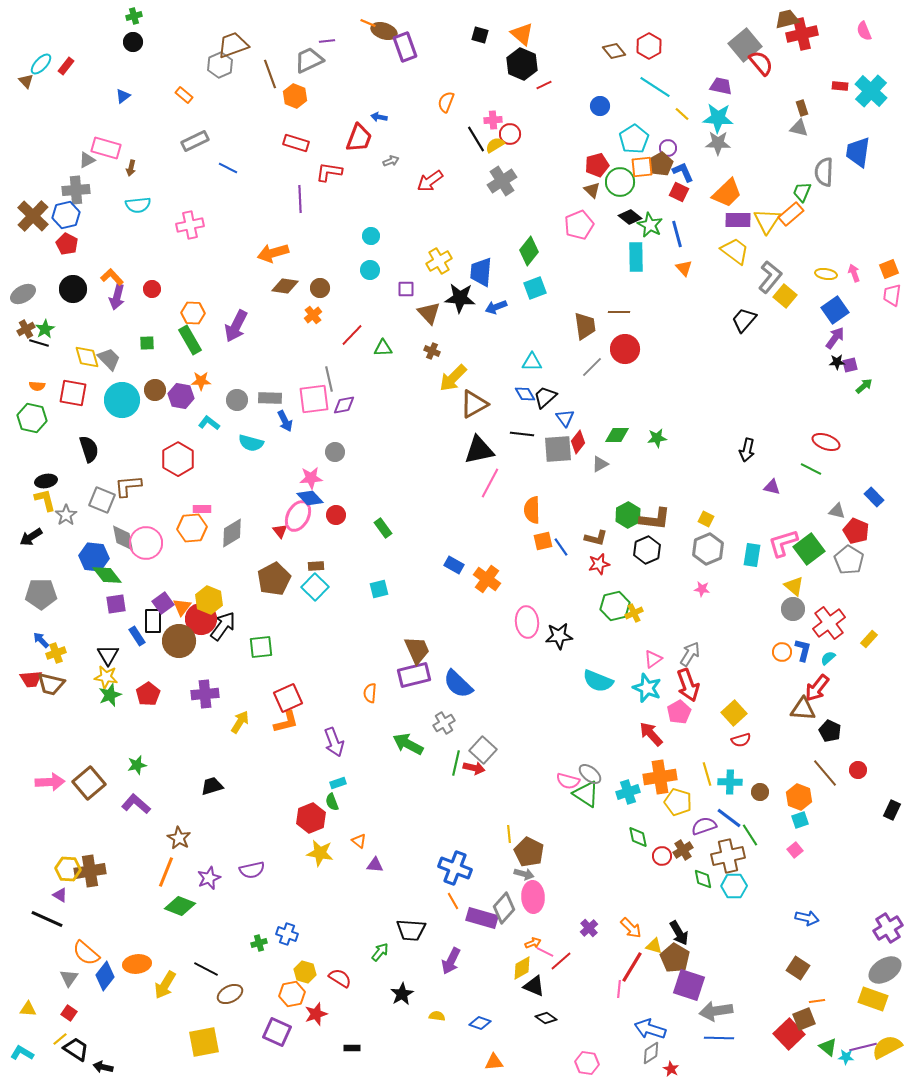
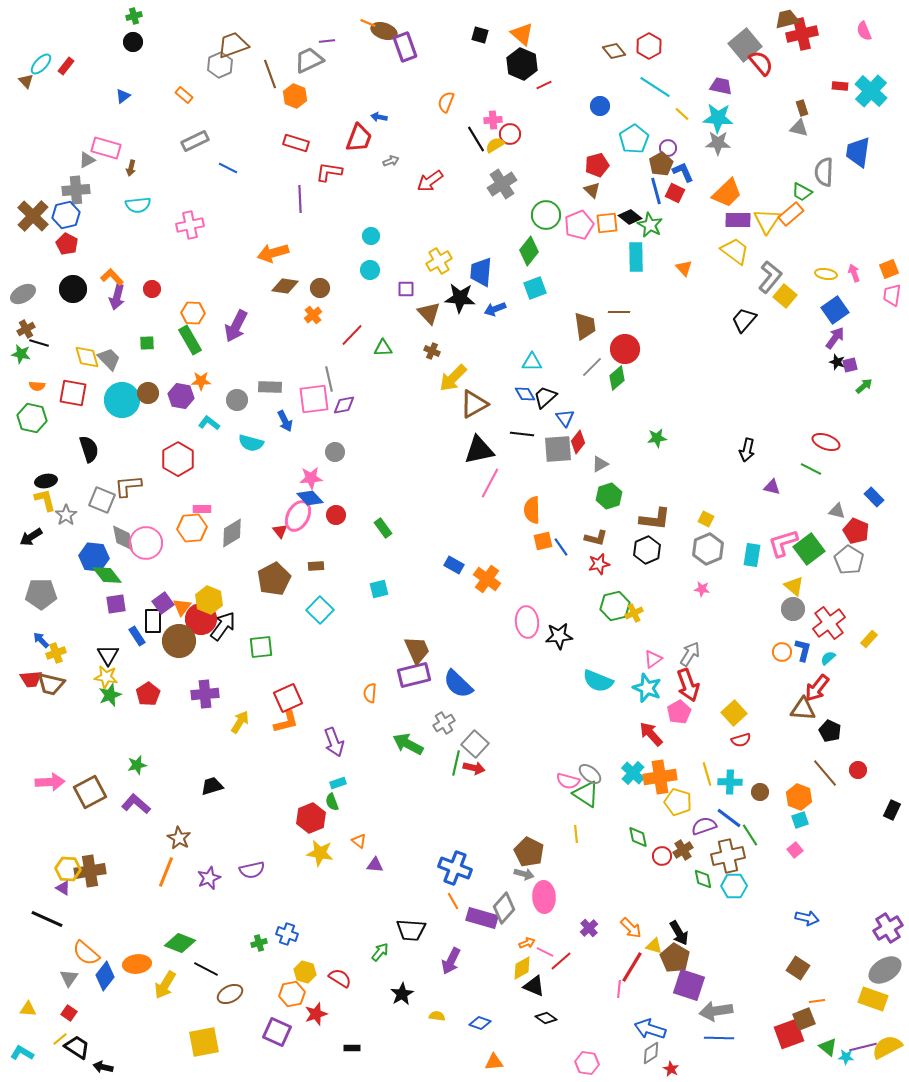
orange square at (642, 167): moved 35 px left, 56 px down
gray cross at (502, 181): moved 3 px down
green circle at (620, 182): moved 74 px left, 33 px down
red square at (679, 192): moved 4 px left, 1 px down
green trapezoid at (802, 192): rotated 85 degrees counterclockwise
blue line at (677, 234): moved 21 px left, 43 px up
blue arrow at (496, 307): moved 1 px left, 2 px down
green star at (45, 329): moved 24 px left, 25 px down; rotated 30 degrees counterclockwise
black star at (837, 362): rotated 21 degrees clockwise
brown circle at (155, 390): moved 7 px left, 3 px down
gray rectangle at (270, 398): moved 11 px up
green diamond at (617, 435): moved 57 px up; rotated 40 degrees counterclockwise
green hexagon at (628, 515): moved 19 px left, 19 px up; rotated 10 degrees clockwise
cyan square at (315, 587): moved 5 px right, 23 px down
gray square at (483, 750): moved 8 px left, 6 px up
brown square at (89, 783): moved 1 px right, 9 px down; rotated 12 degrees clockwise
cyan cross at (628, 792): moved 5 px right, 19 px up; rotated 30 degrees counterclockwise
yellow line at (509, 834): moved 67 px right
purple triangle at (60, 895): moved 3 px right, 7 px up
pink ellipse at (533, 897): moved 11 px right
green diamond at (180, 906): moved 37 px down
orange arrow at (533, 943): moved 6 px left
red square at (789, 1034): rotated 24 degrees clockwise
black trapezoid at (76, 1049): moved 1 px right, 2 px up
